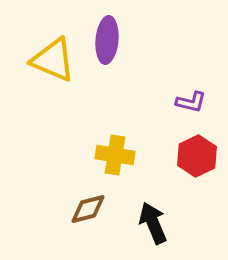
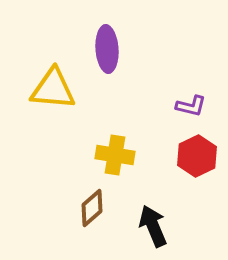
purple ellipse: moved 9 px down; rotated 9 degrees counterclockwise
yellow triangle: moved 29 px down; rotated 18 degrees counterclockwise
purple L-shape: moved 4 px down
brown diamond: moved 4 px right, 1 px up; rotated 27 degrees counterclockwise
black arrow: moved 3 px down
